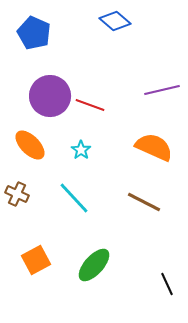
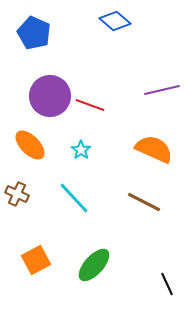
orange semicircle: moved 2 px down
